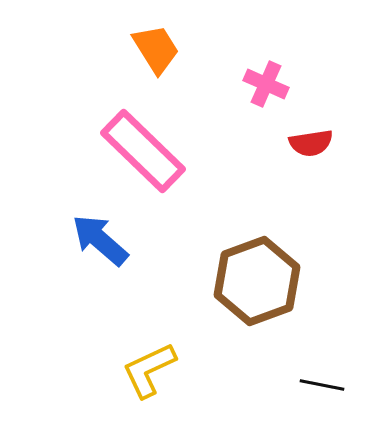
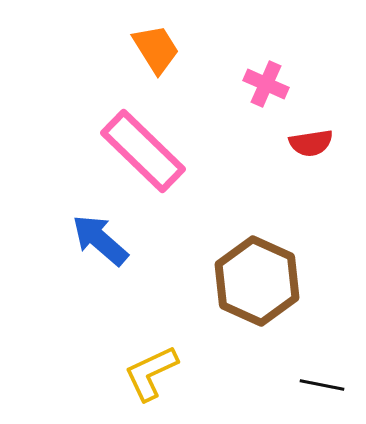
brown hexagon: rotated 16 degrees counterclockwise
yellow L-shape: moved 2 px right, 3 px down
